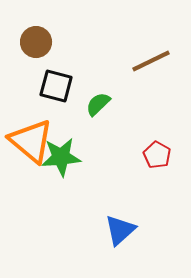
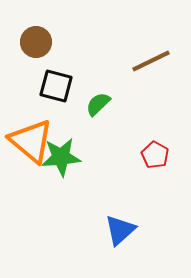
red pentagon: moved 2 px left
